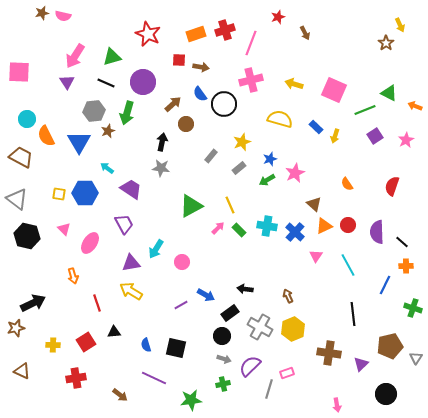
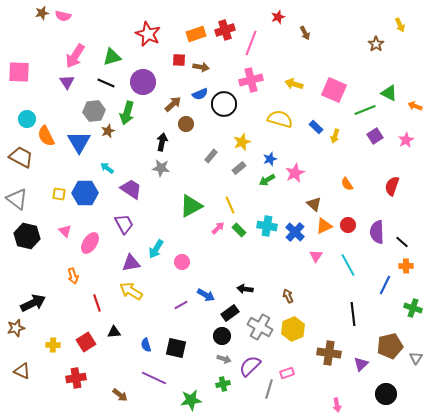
brown star at (386, 43): moved 10 px left, 1 px down
blue semicircle at (200, 94): rotated 77 degrees counterclockwise
pink triangle at (64, 229): moved 1 px right, 2 px down
